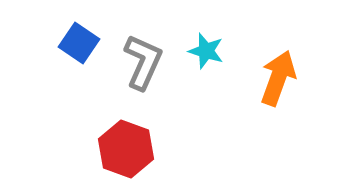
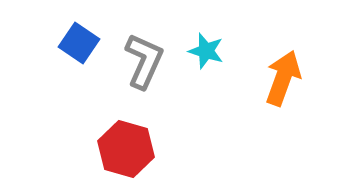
gray L-shape: moved 1 px right, 1 px up
orange arrow: moved 5 px right
red hexagon: rotated 4 degrees counterclockwise
